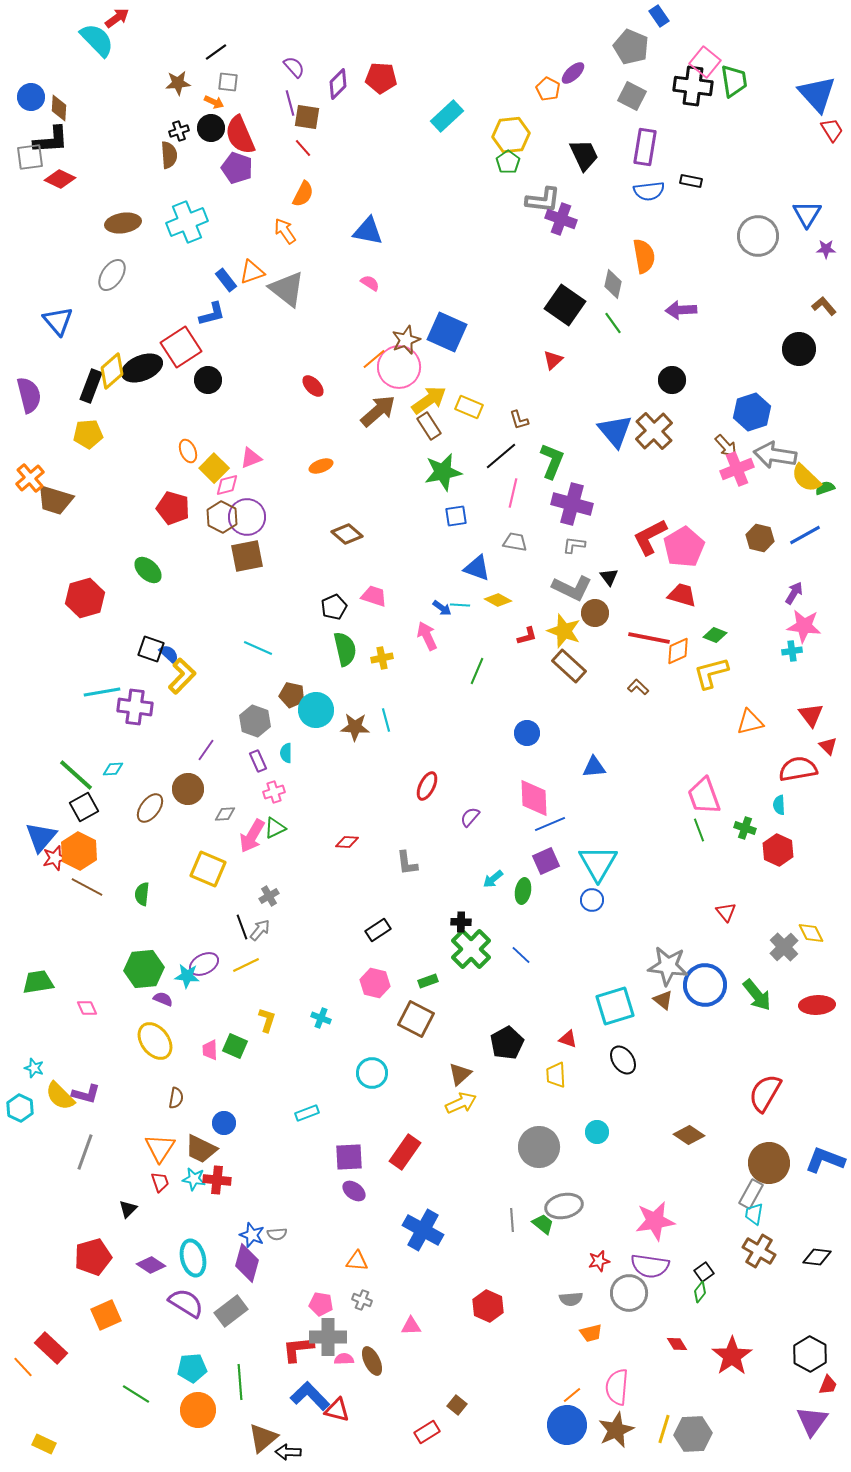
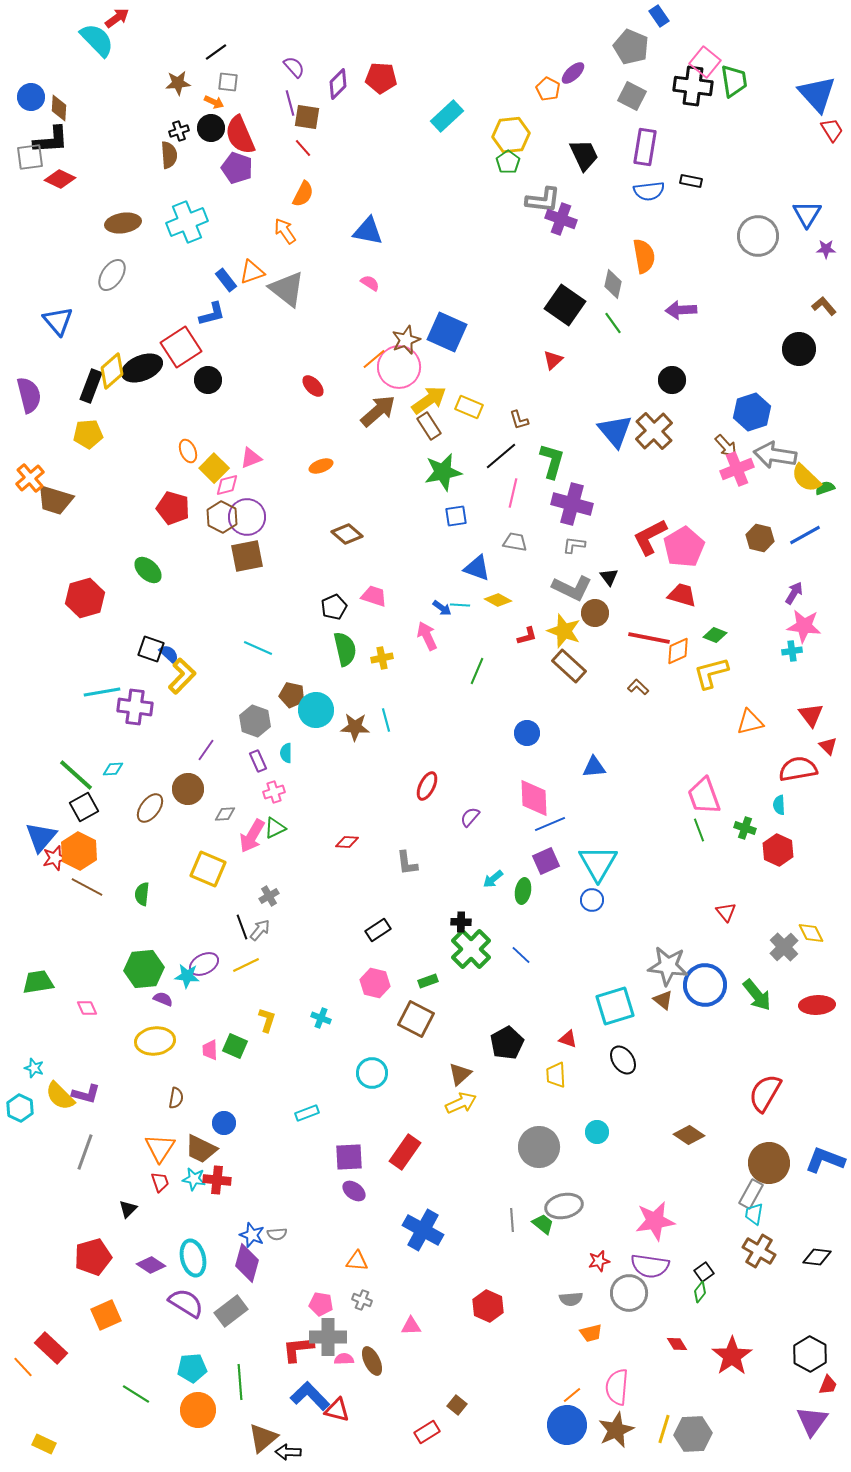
green L-shape at (552, 461): rotated 6 degrees counterclockwise
yellow ellipse at (155, 1041): rotated 60 degrees counterclockwise
